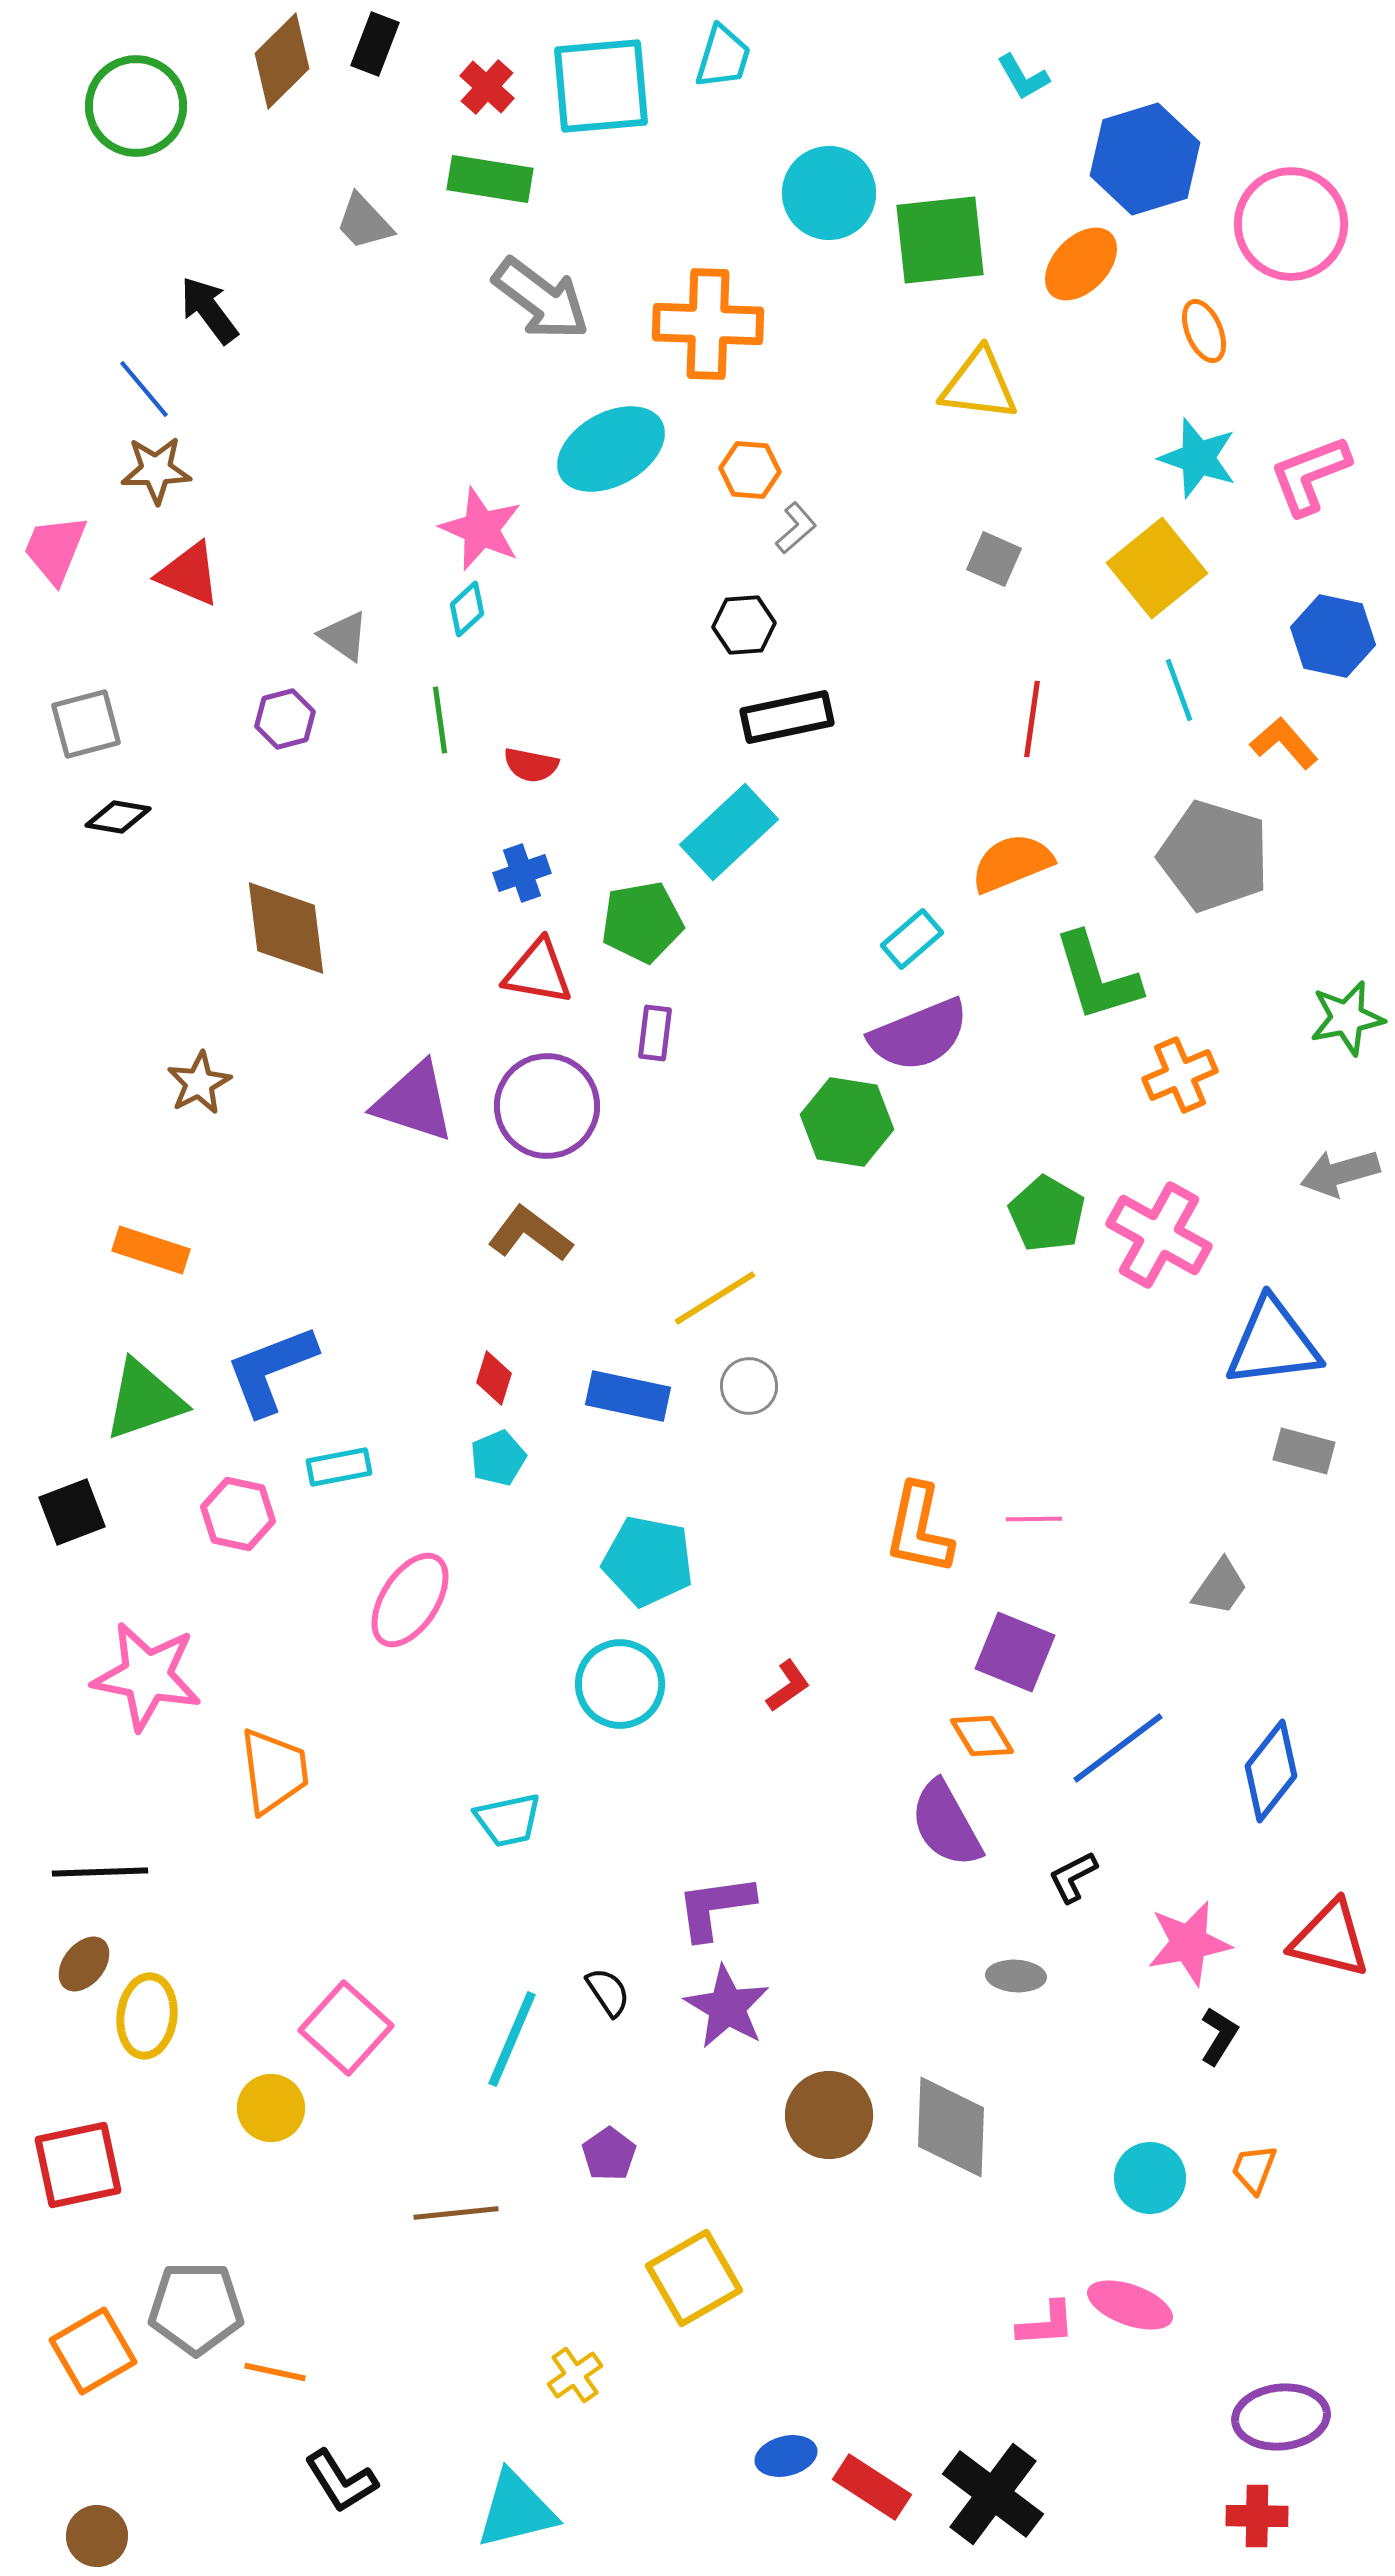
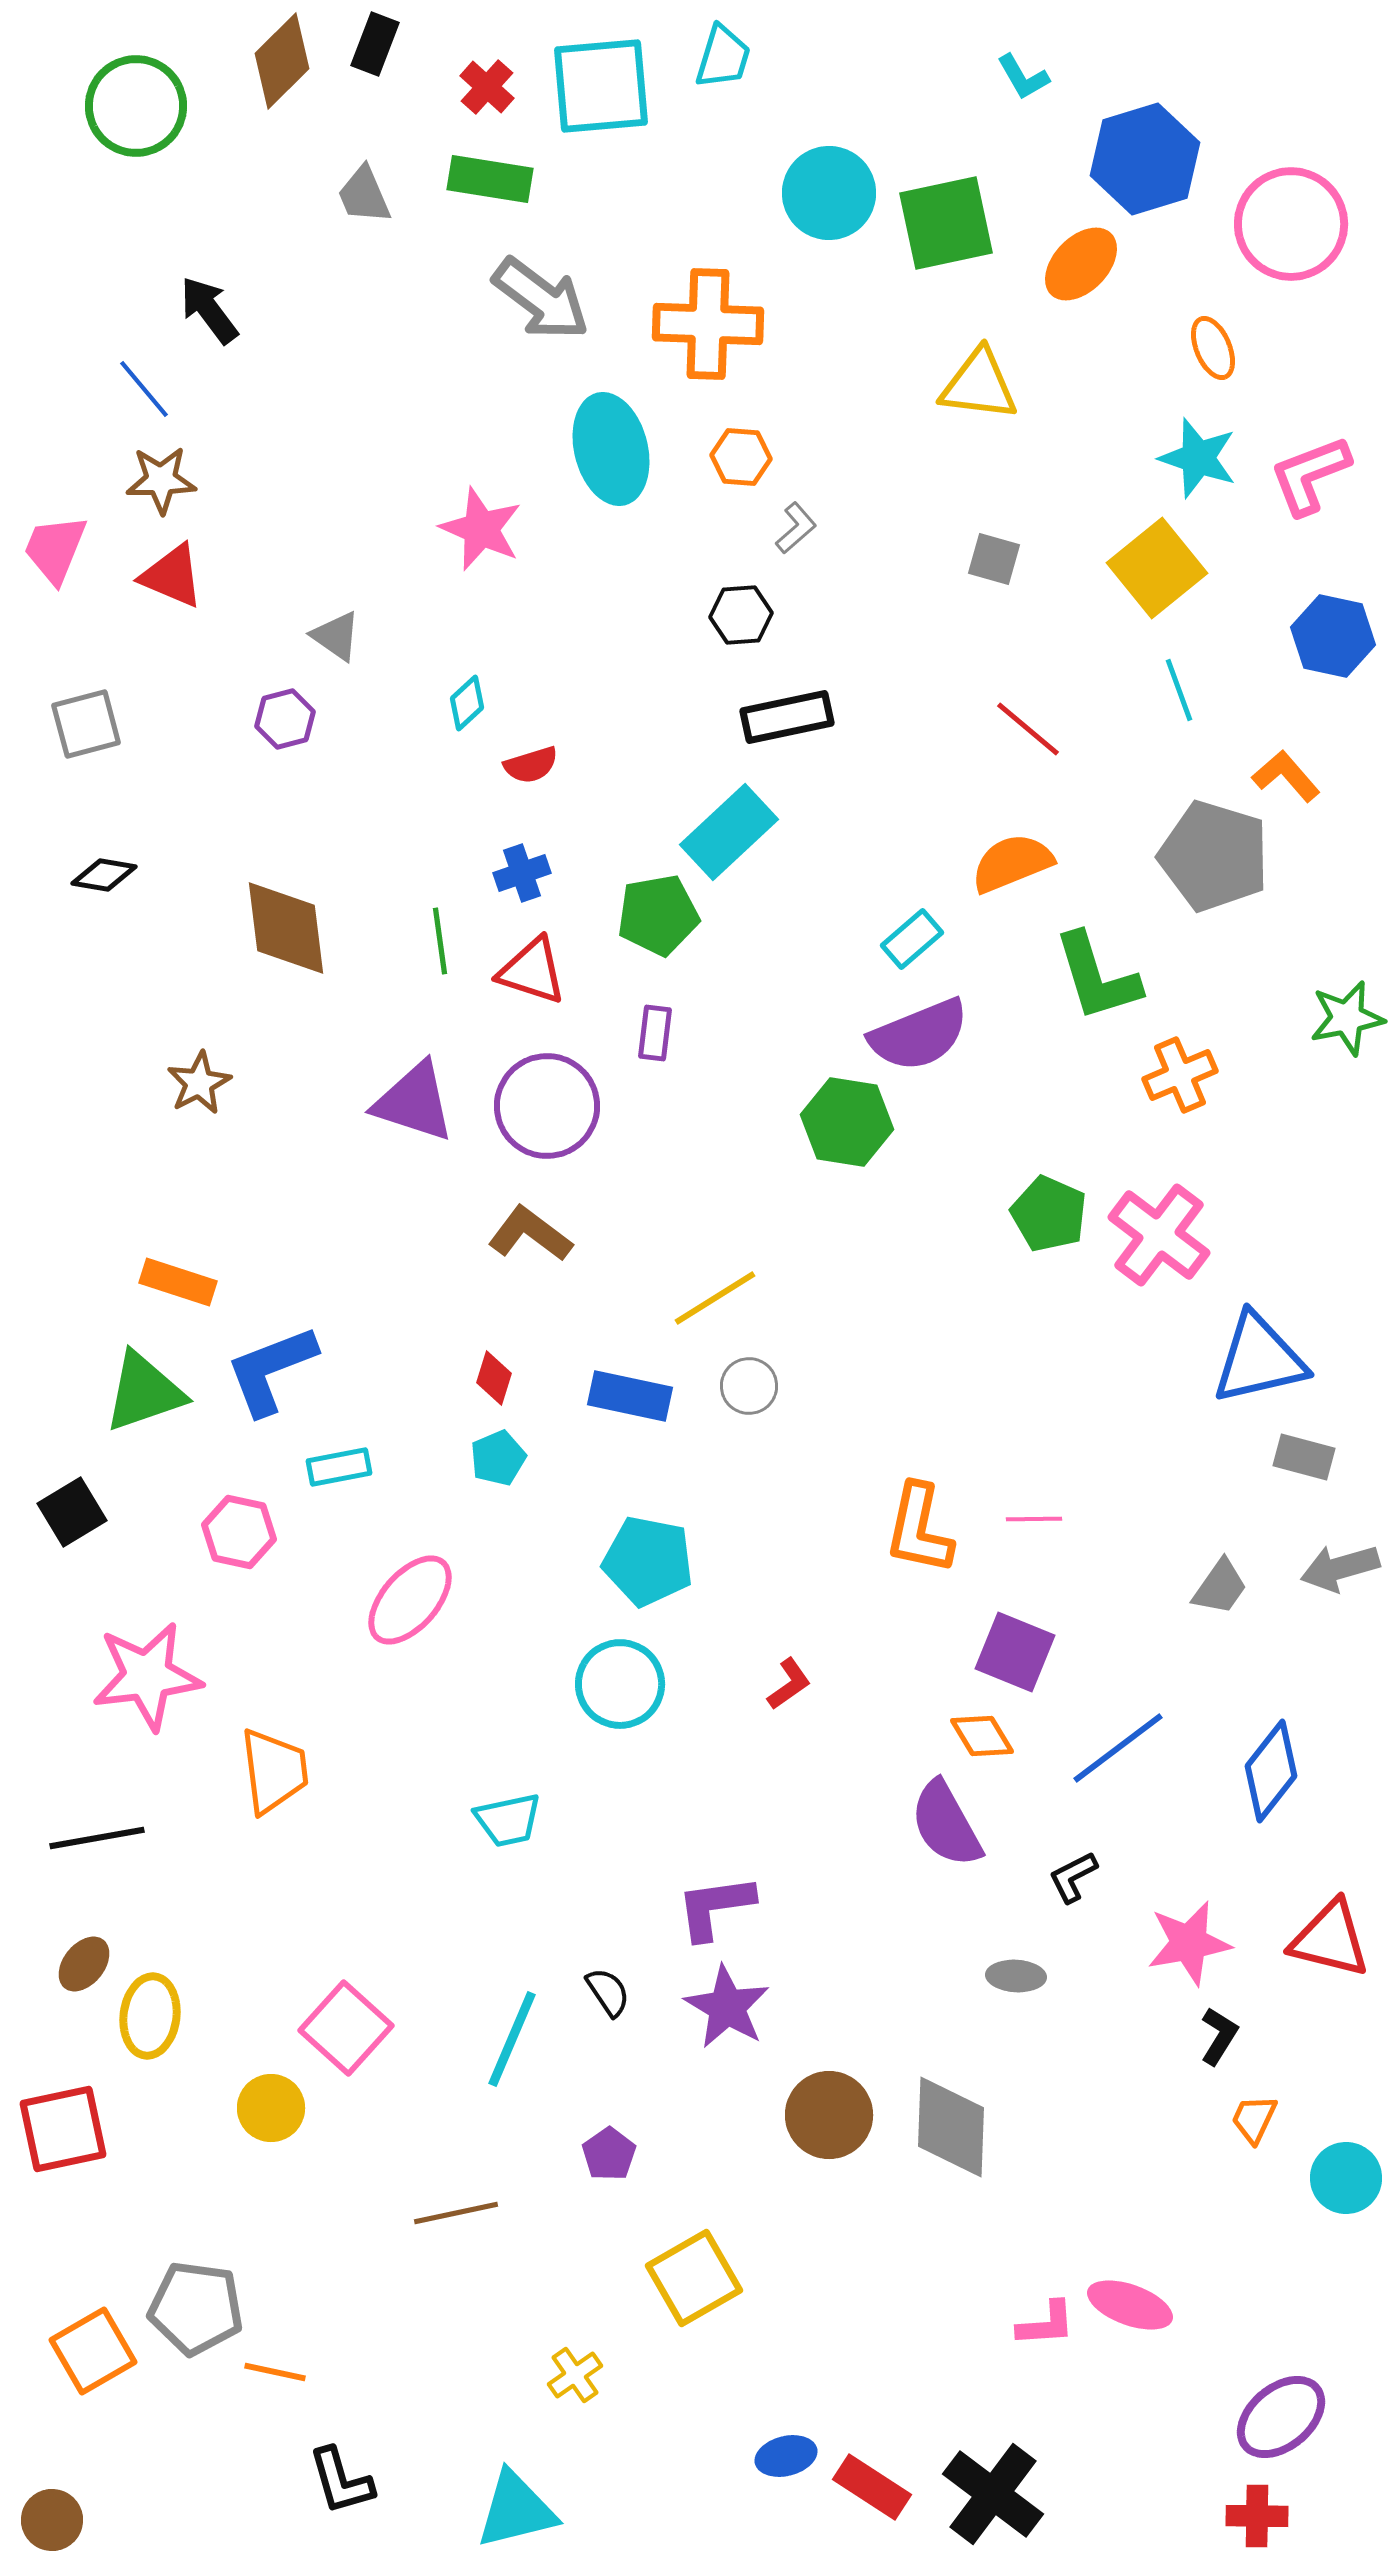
gray trapezoid at (364, 222): moved 27 px up; rotated 20 degrees clockwise
green square at (940, 240): moved 6 px right, 17 px up; rotated 6 degrees counterclockwise
orange ellipse at (1204, 331): moved 9 px right, 17 px down
cyan ellipse at (611, 449): rotated 75 degrees counterclockwise
brown star at (156, 470): moved 5 px right, 10 px down
orange hexagon at (750, 470): moved 9 px left, 13 px up
gray square at (994, 559): rotated 8 degrees counterclockwise
red triangle at (189, 574): moved 17 px left, 2 px down
cyan diamond at (467, 609): moved 94 px down
black hexagon at (744, 625): moved 3 px left, 10 px up
gray triangle at (344, 636): moved 8 px left
red line at (1032, 719): moved 4 px left, 10 px down; rotated 58 degrees counterclockwise
green line at (440, 720): moved 221 px down
orange L-shape at (1284, 743): moved 2 px right, 33 px down
red semicircle at (531, 765): rotated 28 degrees counterclockwise
black diamond at (118, 817): moved 14 px left, 58 px down
green pentagon at (642, 922): moved 16 px right, 7 px up
red triangle at (538, 972): moved 6 px left, 1 px up; rotated 8 degrees clockwise
gray arrow at (1340, 1173): moved 395 px down
green pentagon at (1047, 1214): moved 2 px right; rotated 6 degrees counterclockwise
pink cross at (1159, 1235): rotated 8 degrees clockwise
orange rectangle at (151, 1250): moved 27 px right, 32 px down
blue triangle at (1273, 1343): moved 14 px left, 16 px down; rotated 6 degrees counterclockwise
blue rectangle at (628, 1396): moved 2 px right
green triangle at (144, 1400): moved 8 px up
gray rectangle at (1304, 1451): moved 6 px down
black square at (72, 1512): rotated 10 degrees counterclockwise
pink hexagon at (238, 1514): moved 1 px right, 18 px down
pink ellipse at (410, 1600): rotated 8 degrees clockwise
pink star at (147, 1676): rotated 18 degrees counterclockwise
red L-shape at (788, 1686): moved 1 px right, 2 px up
black line at (100, 1872): moved 3 px left, 34 px up; rotated 8 degrees counterclockwise
yellow ellipse at (147, 2016): moved 3 px right
red square at (78, 2165): moved 15 px left, 36 px up
orange trapezoid at (1254, 2169): moved 50 px up; rotated 4 degrees clockwise
cyan circle at (1150, 2178): moved 196 px right
brown line at (456, 2213): rotated 6 degrees counterclockwise
gray pentagon at (196, 2308): rotated 8 degrees clockwise
purple ellipse at (1281, 2417): rotated 34 degrees counterclockwise
black L-shape at (341, 2481): rotated 16 degrees clockwise
brown circle at (97, 2536): moved 45 px left, 16 px up
